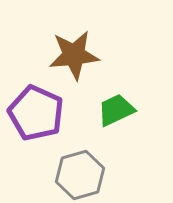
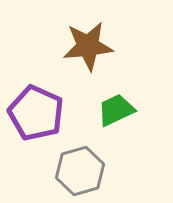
brown star: moved 14 px right, 9 px up
gray hexagon: moved 4 px up
